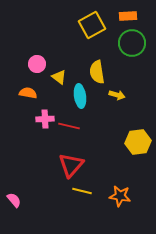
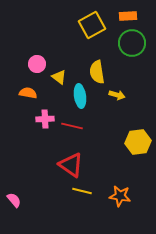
red line: moved 3 px right
red triangle: rotated 36 degrees counterclockwise
